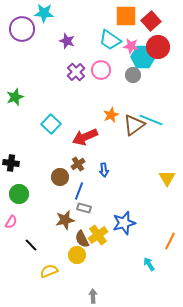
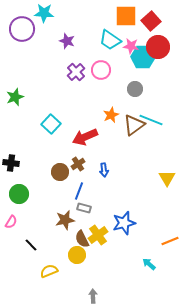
gray circle: moved 2 px right, 14 px down
brown circle: moved 5 px up
orange line: rotated 42 degrees clockwise
cyan arrow: rotated 16 degrees counterclockwise
